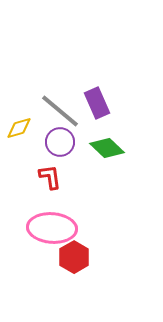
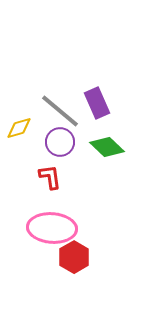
green diamond: moved 1 px up
